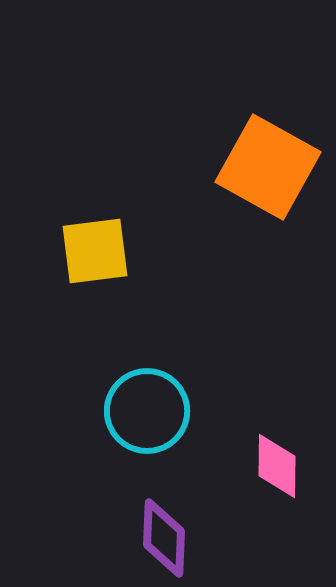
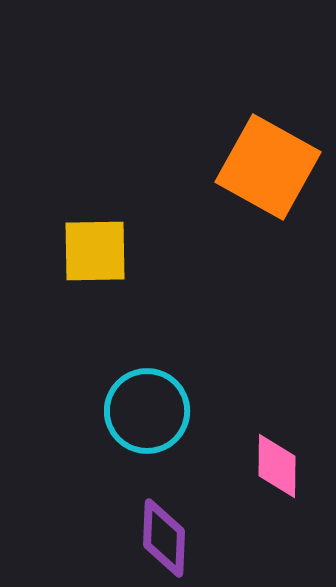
yellow square: rotated 6 degrees clockwise
